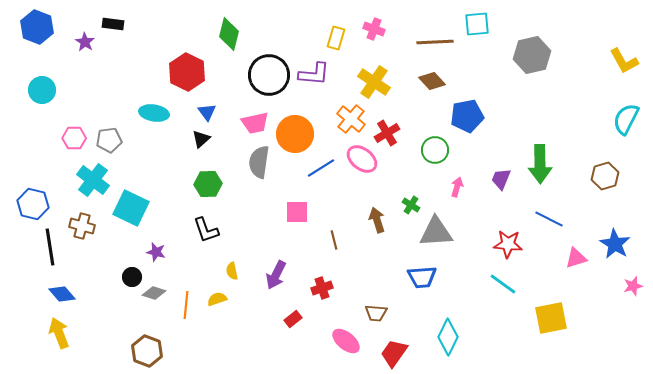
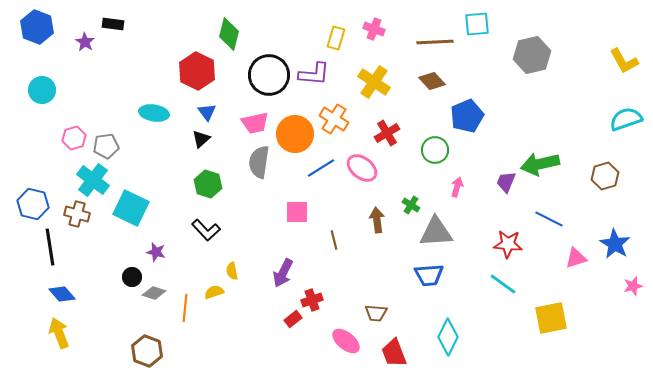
red hexagon at (187, 72): moved 10 px right, 1 px up
blue pentagon at (467, 116): rotated 12 degrees counterclockwise
orange cross at (351, 119): moved 17 px left; rotated 8 degrees counterclockwise
cyan semicircle at (626, 119): rotated 44 degrees clockwise
pink hexagon at (74, 138): rotated 15 degrees counterclockwise
gray pentagon at (109, 140): moved 3 px left, 6 px down
pink ellipse at (362, 159): moved 9 px down
green arrow at (540, 164): rotated 78 degrees clockwise
purple trapezoid at (501, 179): moved 5 px right, 3 px down
green hexagon at (208, 184): rotated 20 degrees clockwise
brown arrow at (377, 220): rotated 10 degrees clockwise
brown cross at (82, 226): moved 5 px left, 12 px up
black L-shape at (206, 230): rotated 24 degrees counterclockwise
purple arrow at (276, 275): moved 7 px right, 2 px up
blue trapezoid at (422, 277): moved 7 px right, 2 px up
red cross at (322, 288): moved 10 px left, 12 px down
yellow semicircle at (217, 299): moved 3 px left, 7 px up
orange line at (186, 305): moved 1 px left, 3 px down
red trapezoid at (394, 353): rotated 56 degrees counterclockwise
